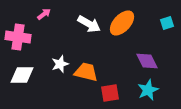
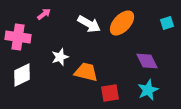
white star: moved 7 px up
white diamond: rotated 25 degrees counterclockwise
